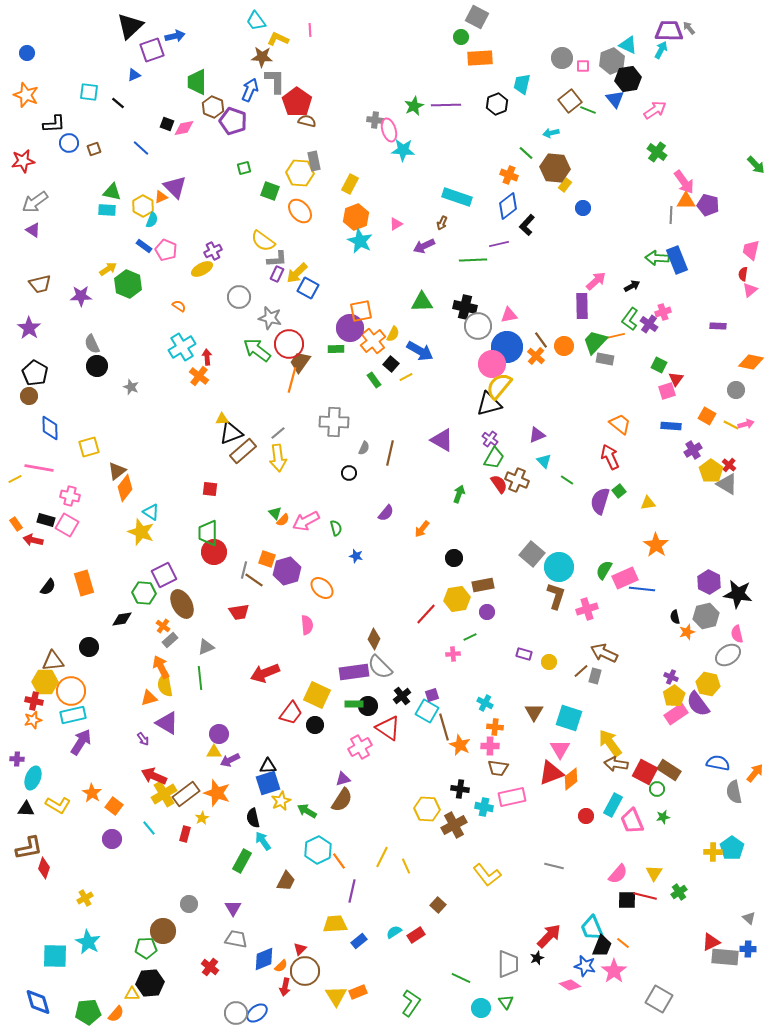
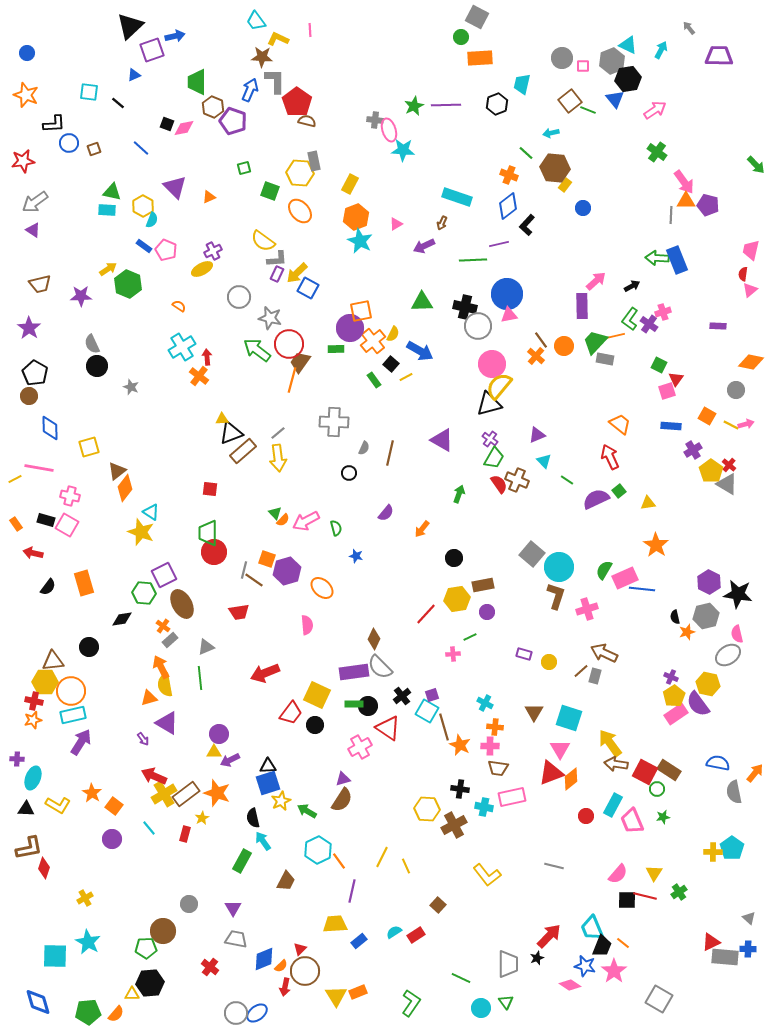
purple trapezoid at (669, 31): moved 50 px right, 25 px down
orange triangle at (161, 197): moved 48 px right
blue circle at (507, 347): moved 53 px up
purple semicircle at (600, 501): moved 4 px left, 2 px up; rotated 48 degrees clockwise
red arrow at (33, 540): moved 13 px down
